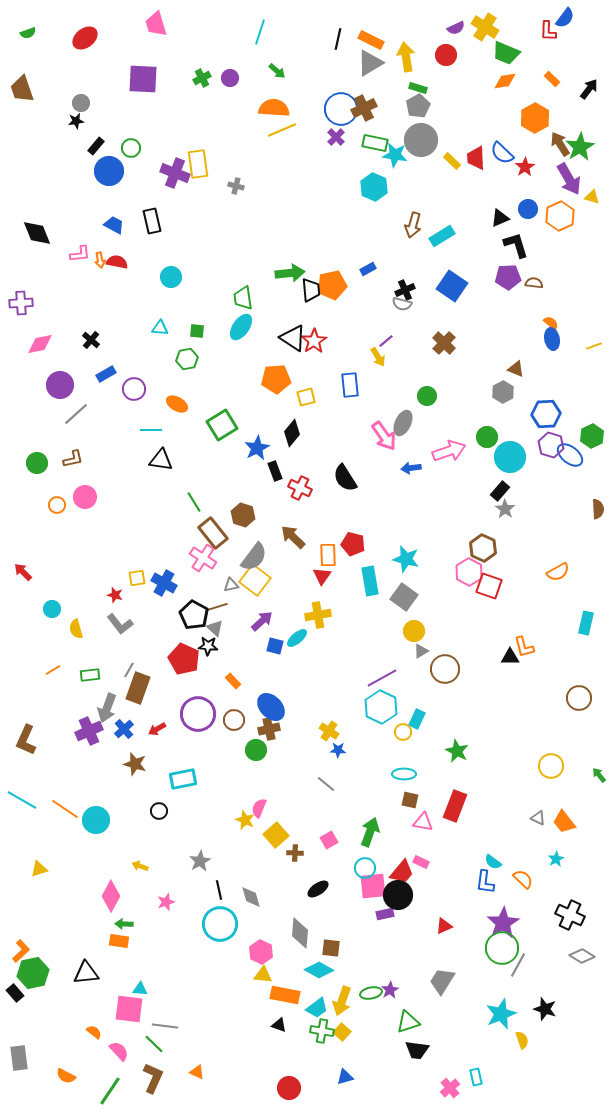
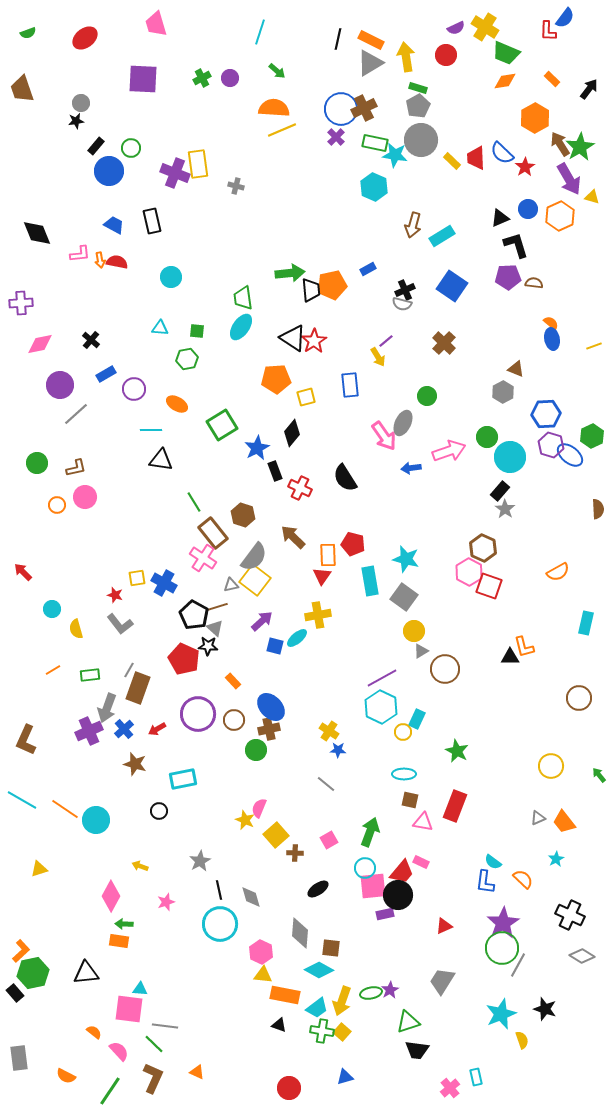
brown L-shape at (73, 459): moved 3 px right, 9 px down
gray triangle at (538, 818): rotated 49 degrees counterclockwise
